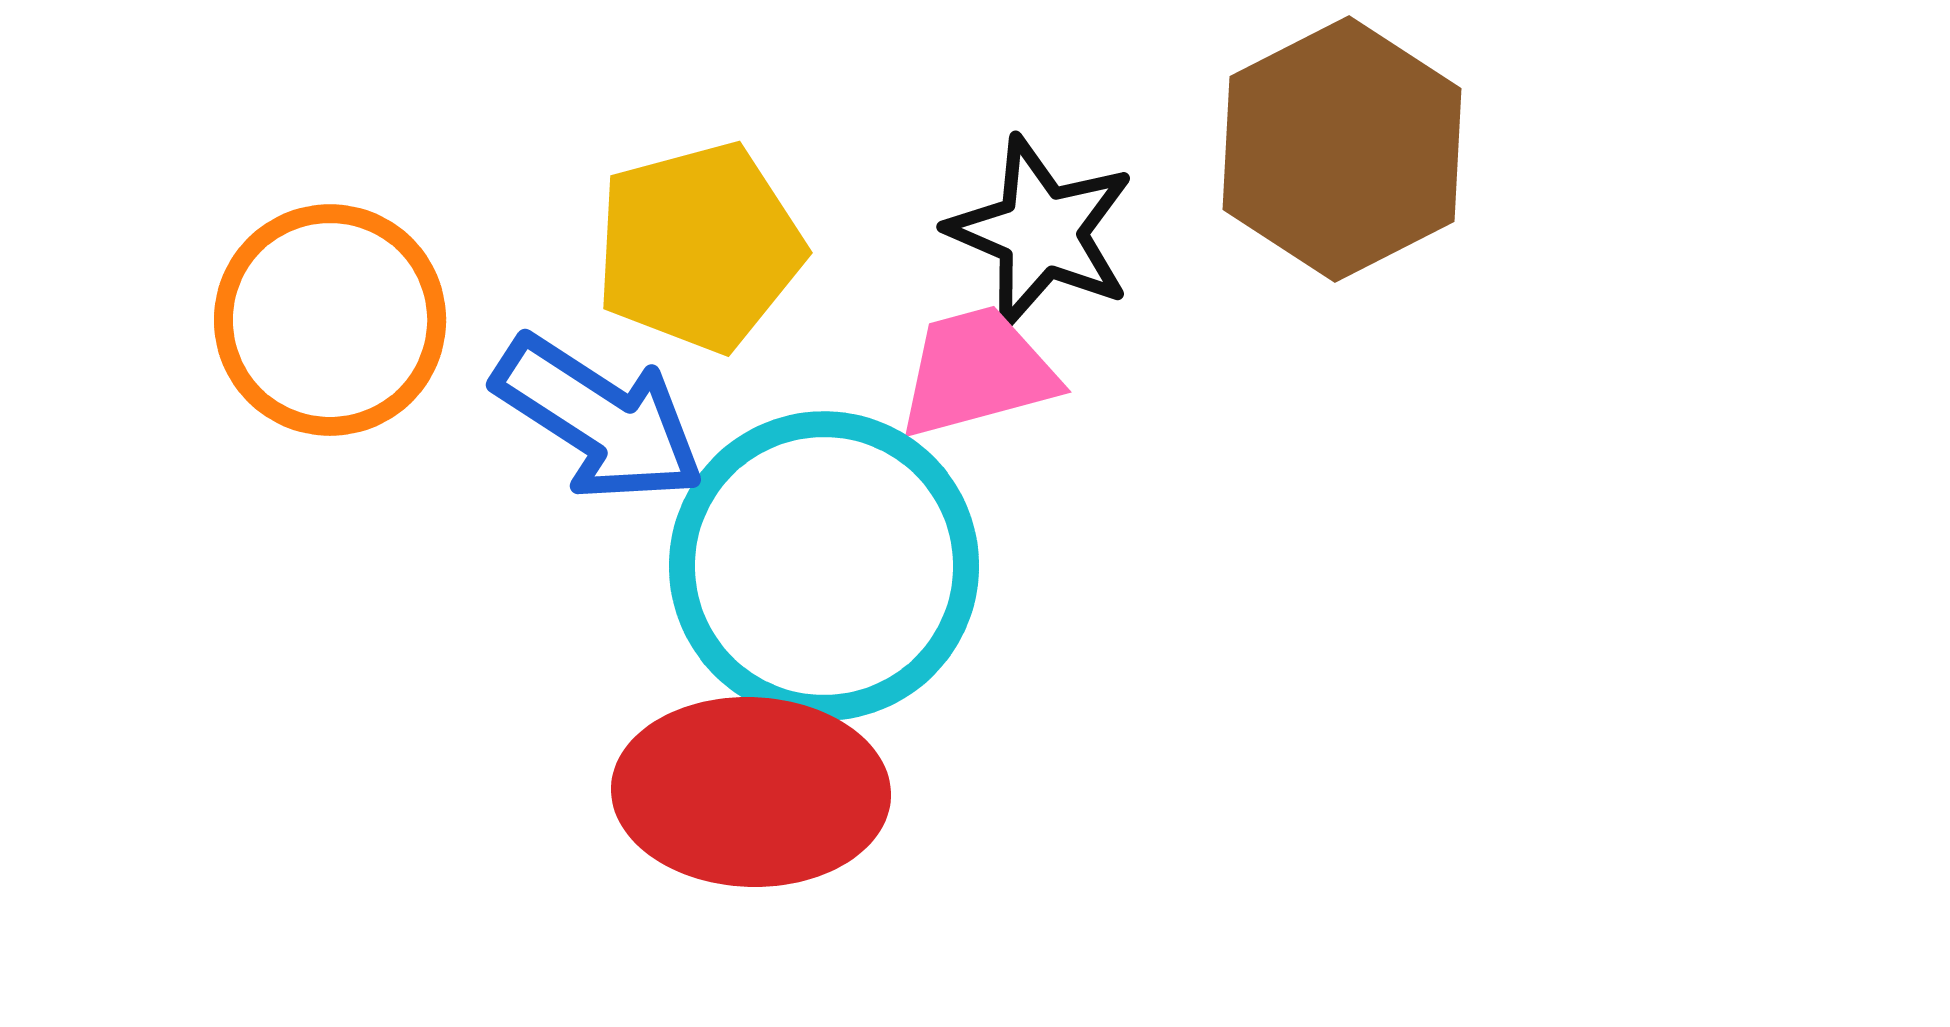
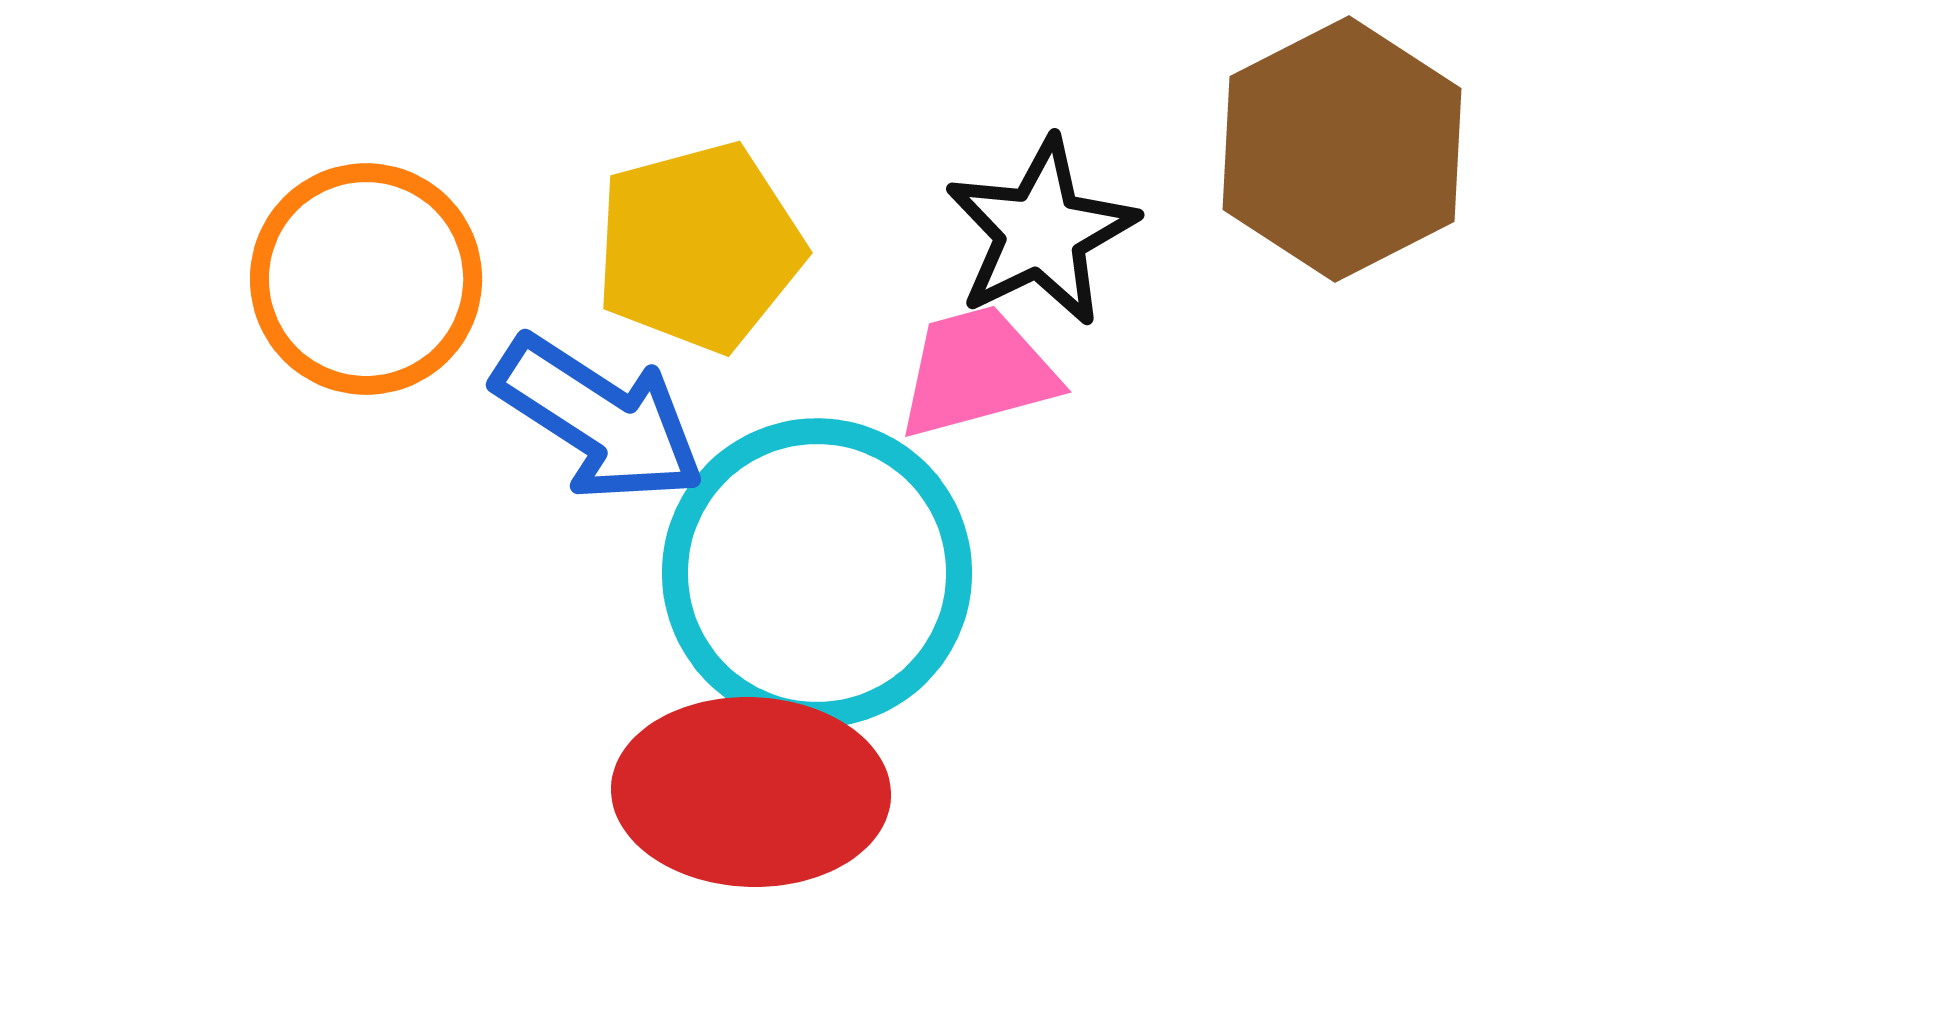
black star: rotated 23 degrees clockwise
orange circle: moved 36 px right, 41 px up
cyan circle: moved 7 px left, 7 px down
